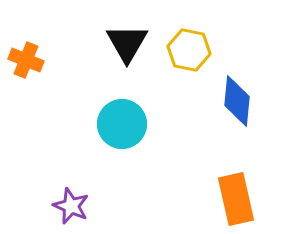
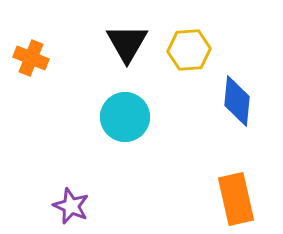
yellow hexagon: rotated 15 degrees counterclockwise
orange cross: moved 5 px right, 2 px up
cyan circle: moved 3 px right, 7 px up
